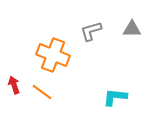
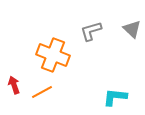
gray triangle: rotated 42 degrees clockwise
orange line: rotated 65 degrees counterclockwise
